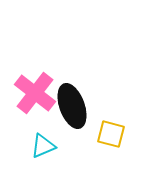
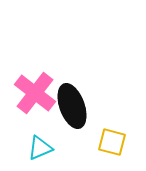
yellow square: moved 1 px right, 8 px down
cyan triangle: moved 3 px left, 2 px down
